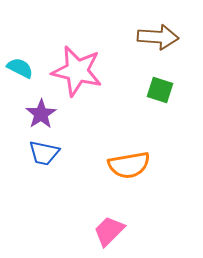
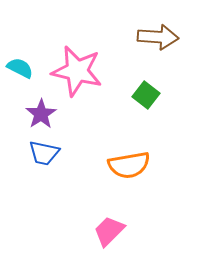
green square: moved 14 px left, 5 px down; rotated 20 degrees clockwise
